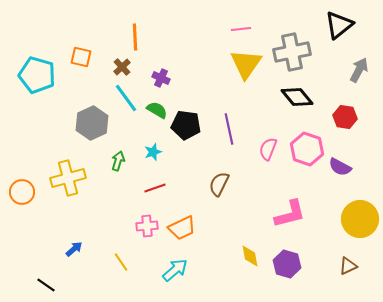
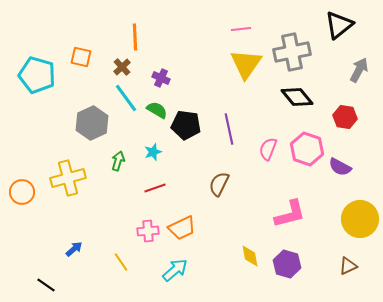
pink cross: moved 1 px right, 5 px down
